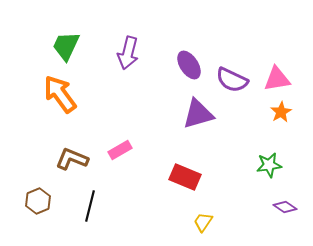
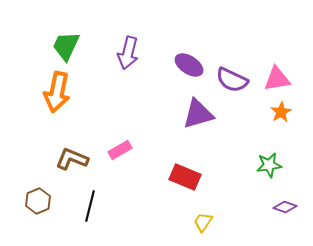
purple ellipse: rotated 24 degrees counterclockwise
orange arrow: moved 3 px left, 2 px up; rotated 132 degrees counterclockwise
purple diamond: rotated 15 degrees counterclockwise
